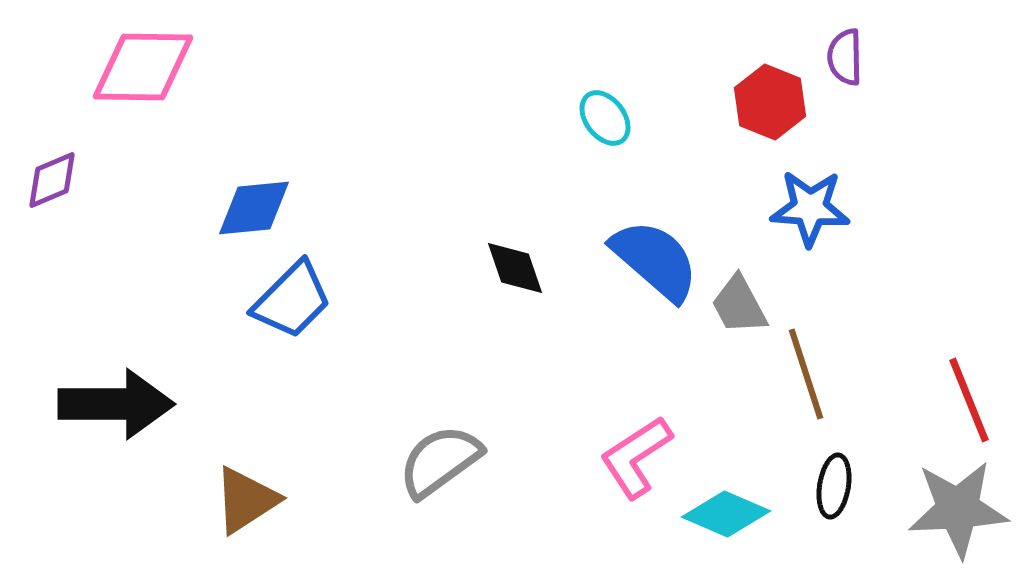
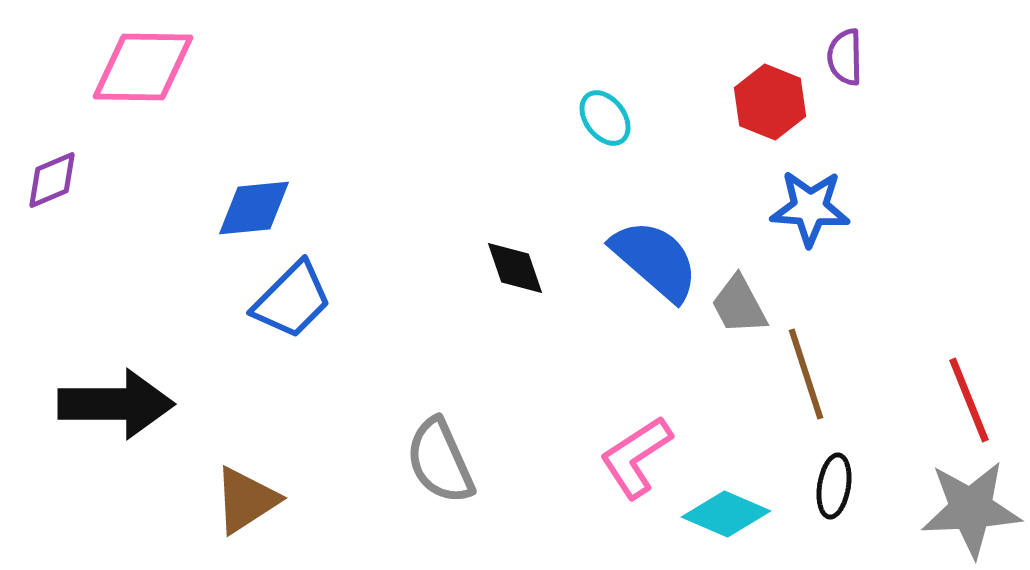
gray semicircle: rotated 78 degrees counterclockwise
gray star: moved 13 px right
